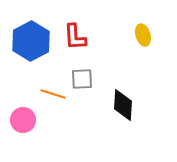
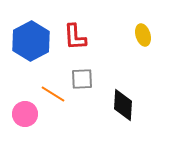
orange line: rotated 15 degrees clockwise
pink circle: moved 2 px right, 6 px up
